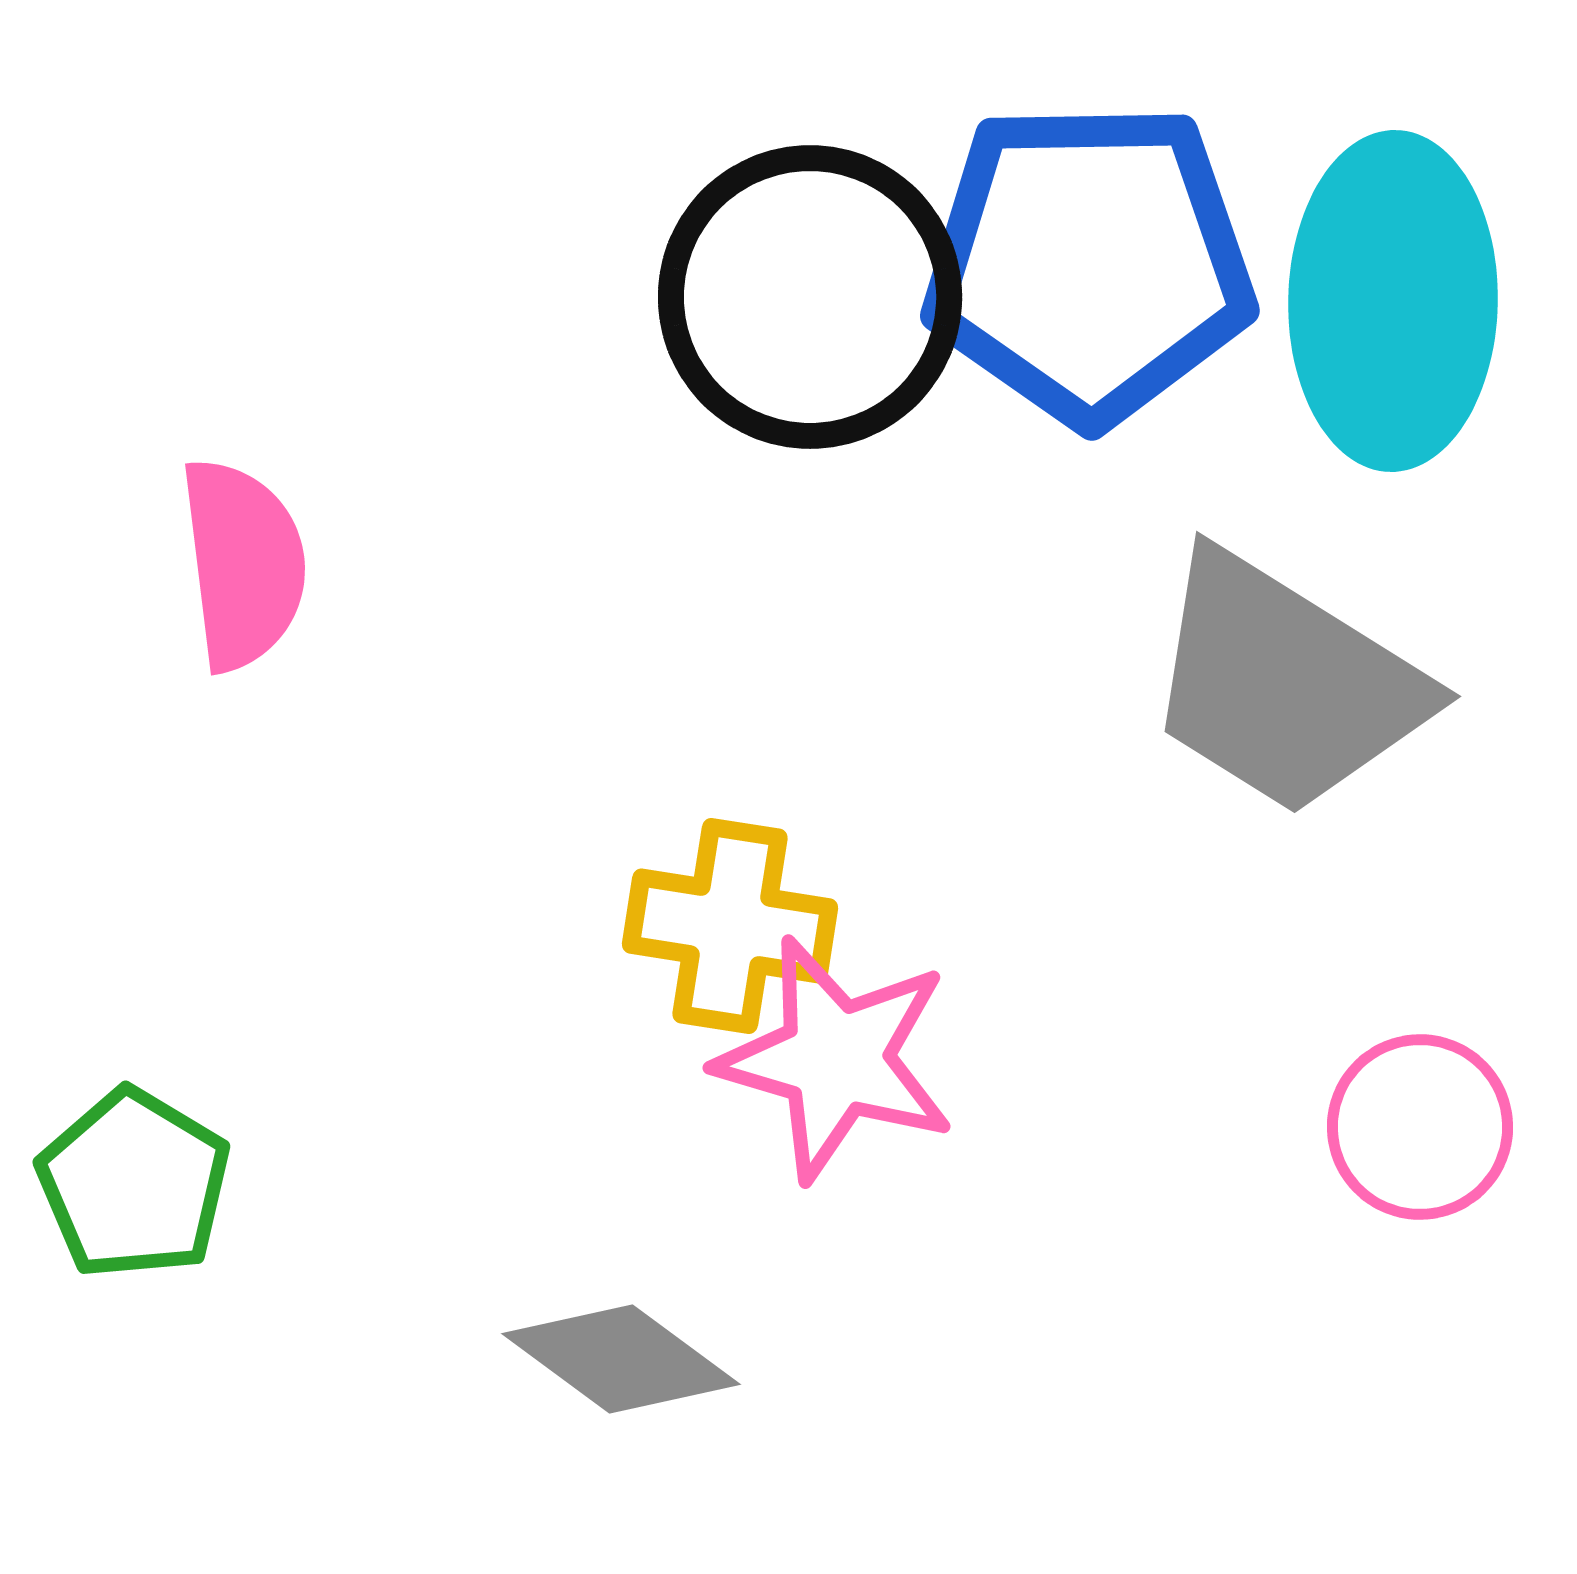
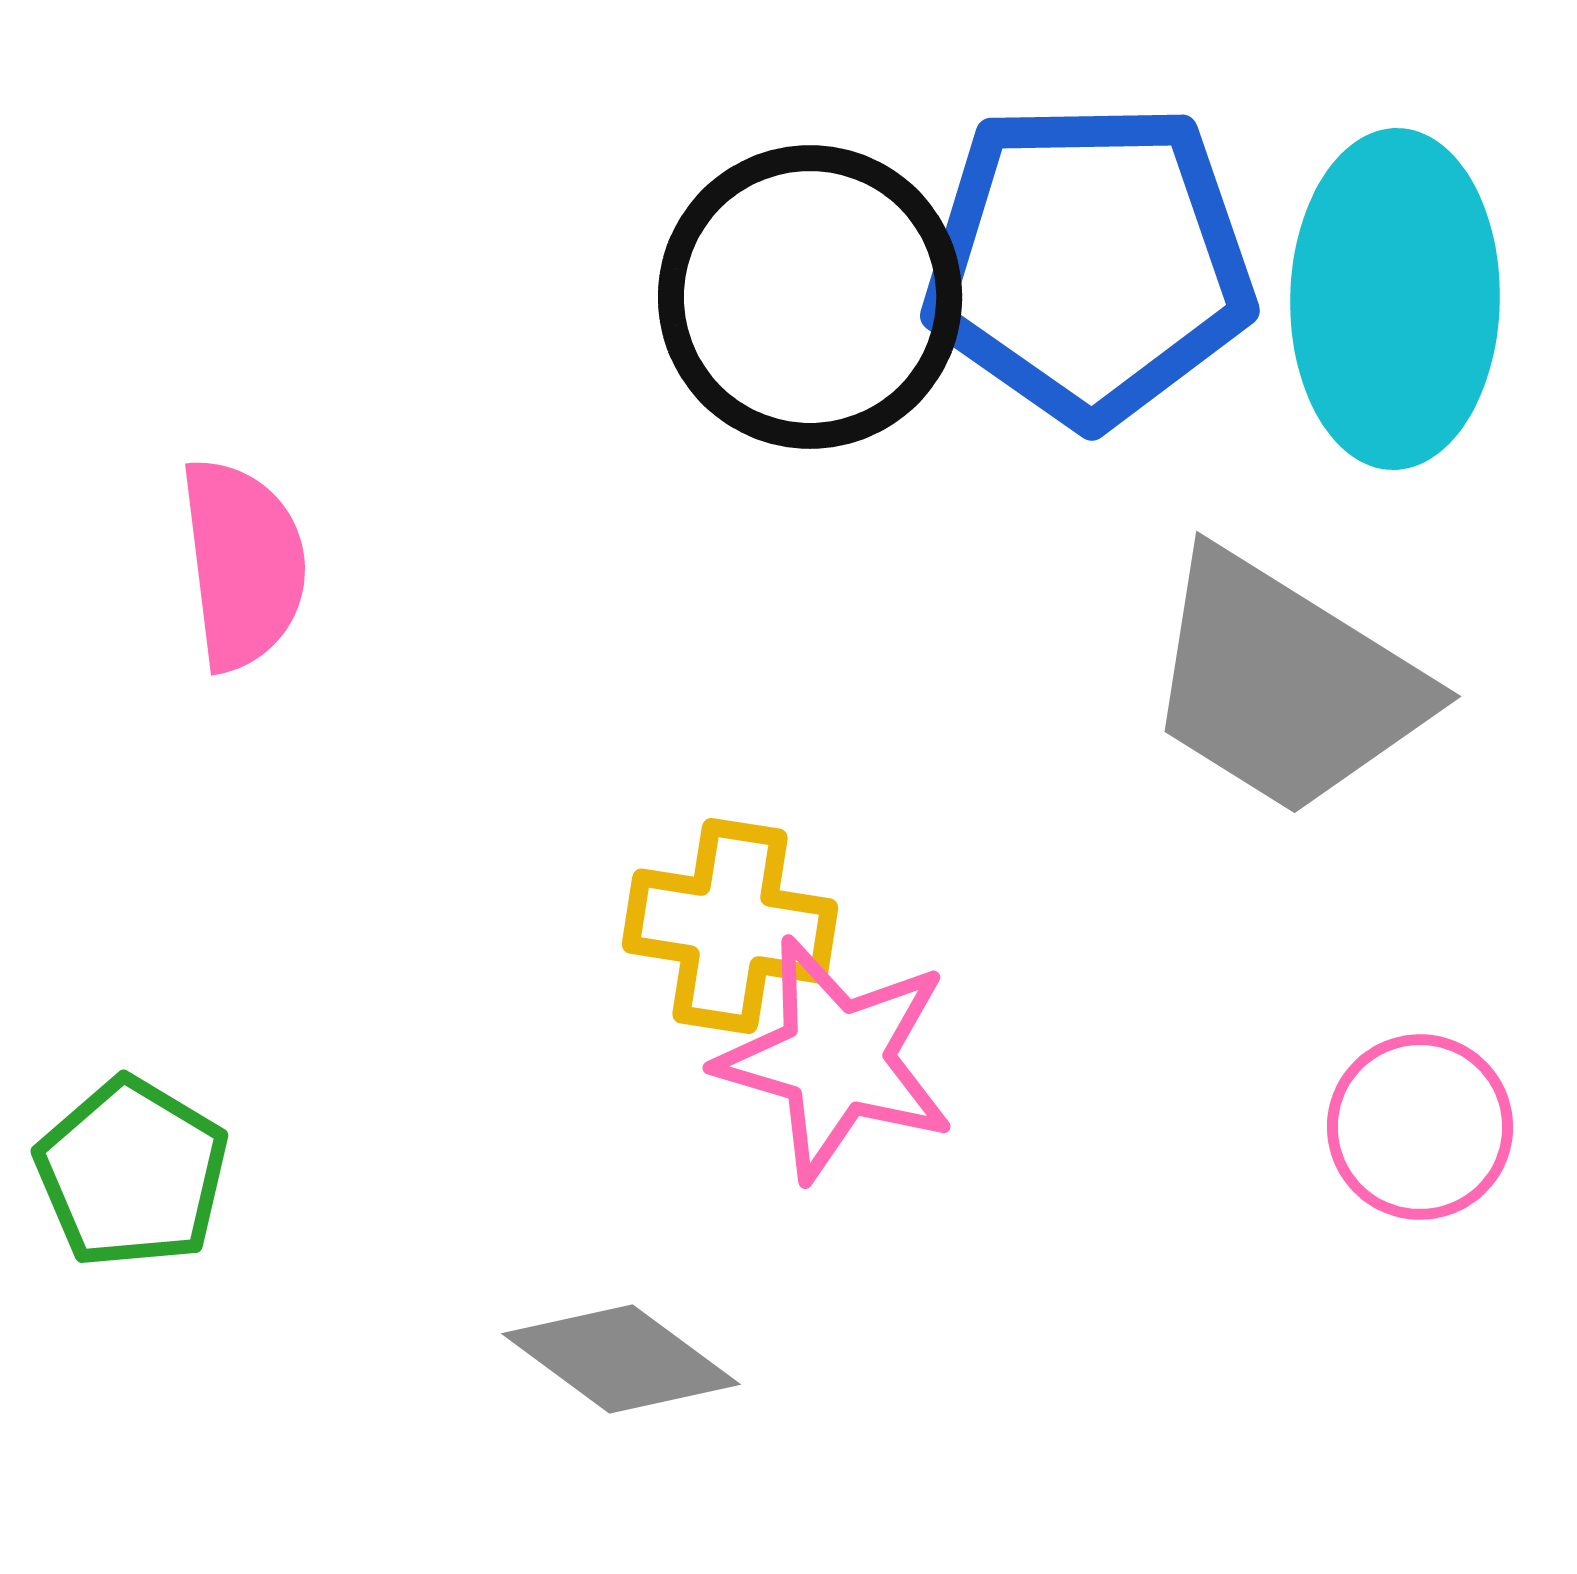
cyan ellipse: moved 2 px right, 2 px up
green pentagon: moved 2 px left, 11 px up
